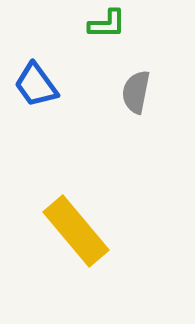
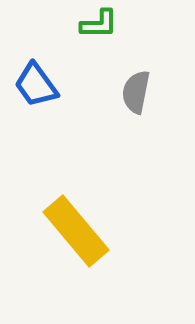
green L-shape: moved 8 px left
